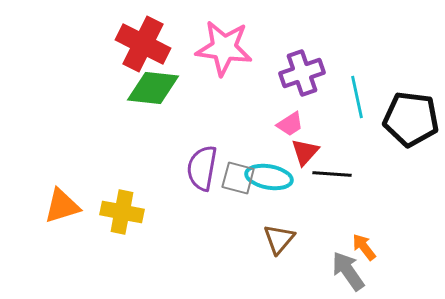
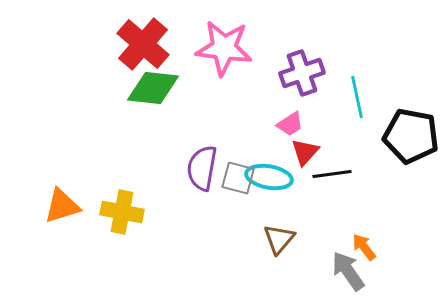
red cross: rotated 14 degrees clockwise
black pentagon: moved 17 px down; rotated 4 degrees clockwise
black line: rotated 12 degrees counterclockwise
